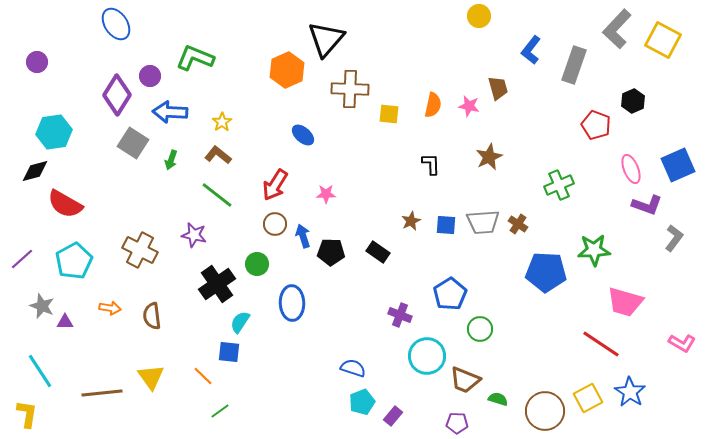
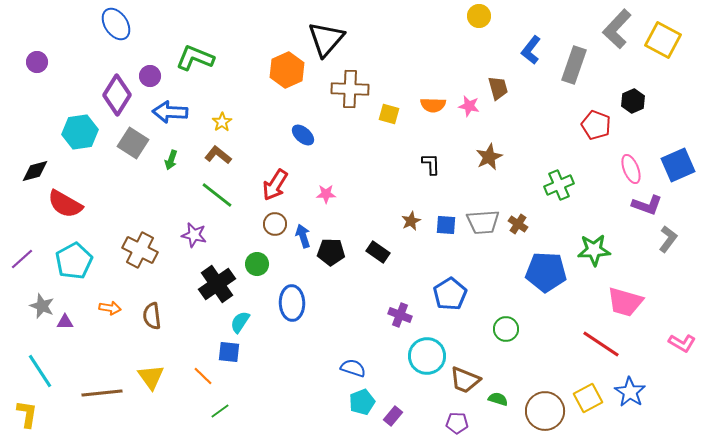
orange semicircle at (433, 105): rotated 80 degrees clockwise
yellow square at (389, 114): rotated 10 degrees clockwise
cyan hexagon at (54, 132): moved 26 px right
gray L-shape at (674, 238): moved 6 px left, 1 px down
green circle at (480, 329): moved 26 px right
